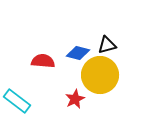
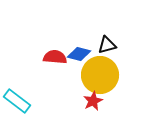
blue diamond: moved 1 px right, 1 px down
red semicircle: moved 12 px right, 4 px up
red star: moved 18 px right, 2 px down
